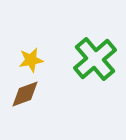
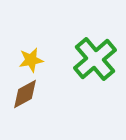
brown diamond: rotated 8 degrees counterclockwise
